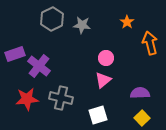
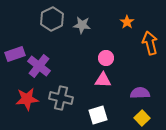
pink triangle: rotated 42 degrees clockwise
